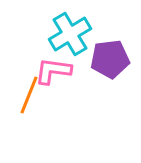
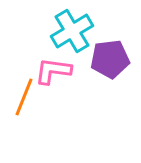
cyan cross: moved 2 px right, 3 px up
orange line: moved 5 px left, 2 px down
